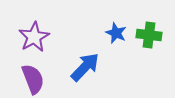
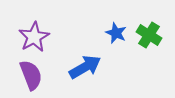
green cross: rotated 25 degrees clockwise
blue arrow: rotated 16 degrees clockwise
purple semicircle: moved 2 px left, 4 px up
